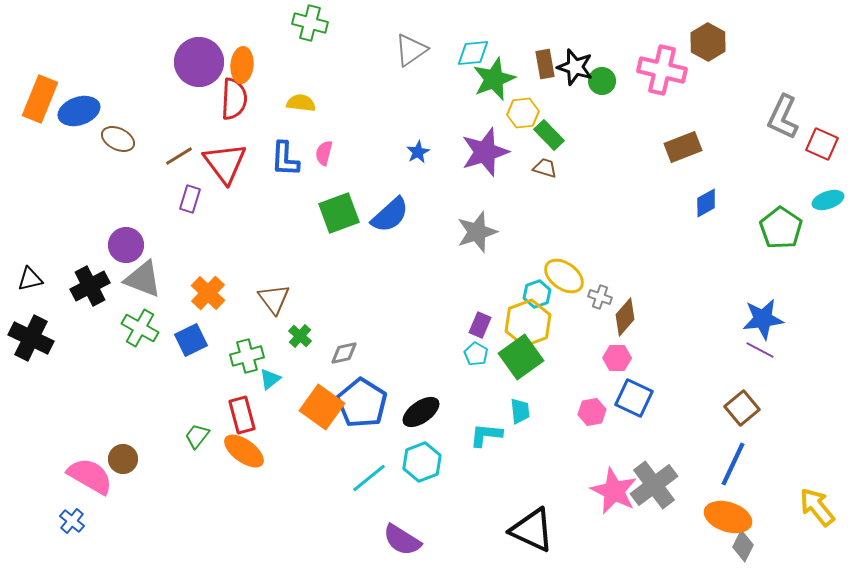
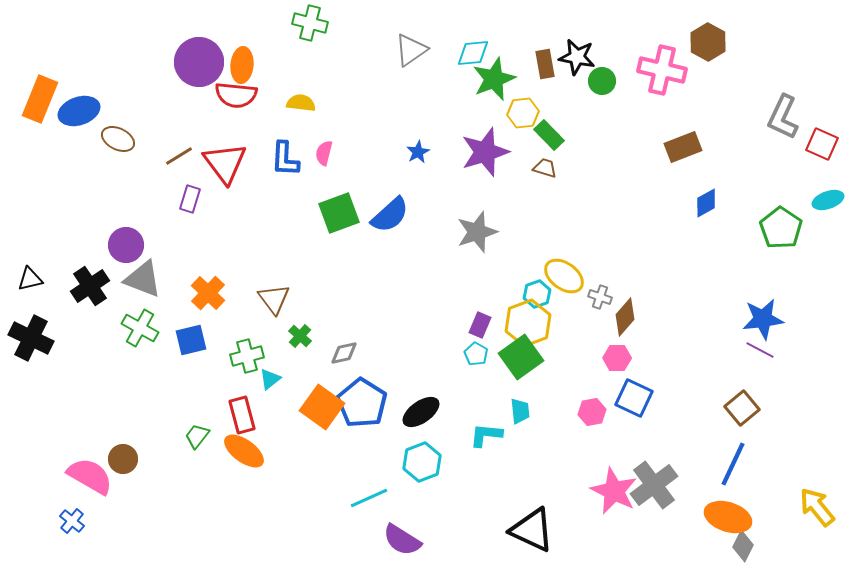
black star at (575, 67): moved 2 px right, 10 px up; rotated 6 degrees counterclockwise
red semicircle at (234, 99): moved 2 px right, 4 px up; rotated 93 degrees clockwise
black cross at (90, 286): rotated 6 degrees counterclockwise
blue square at (191, 340): rotated 12 degrees clockwise
cyan line at (369, 478): moved 20 px down; rotated 15 degrees clockwise
